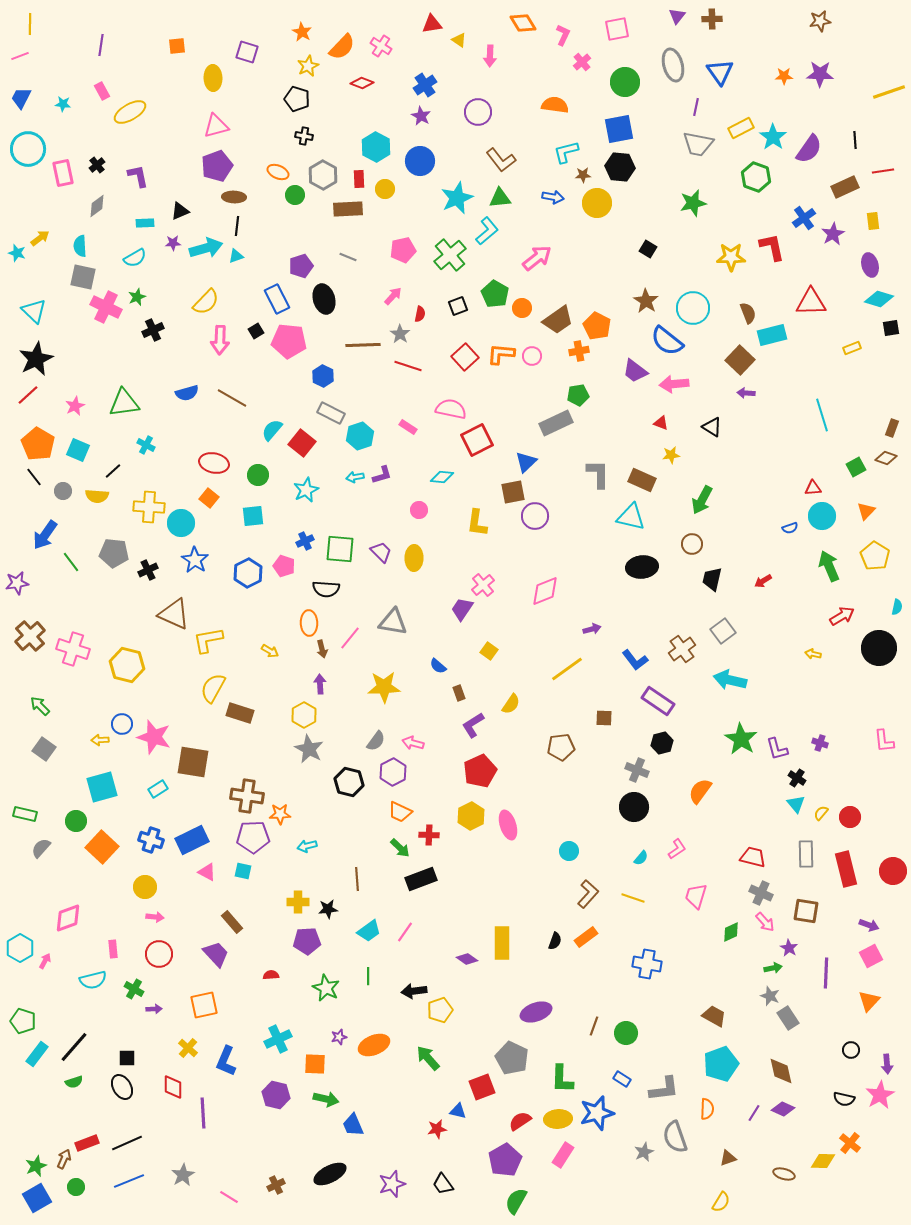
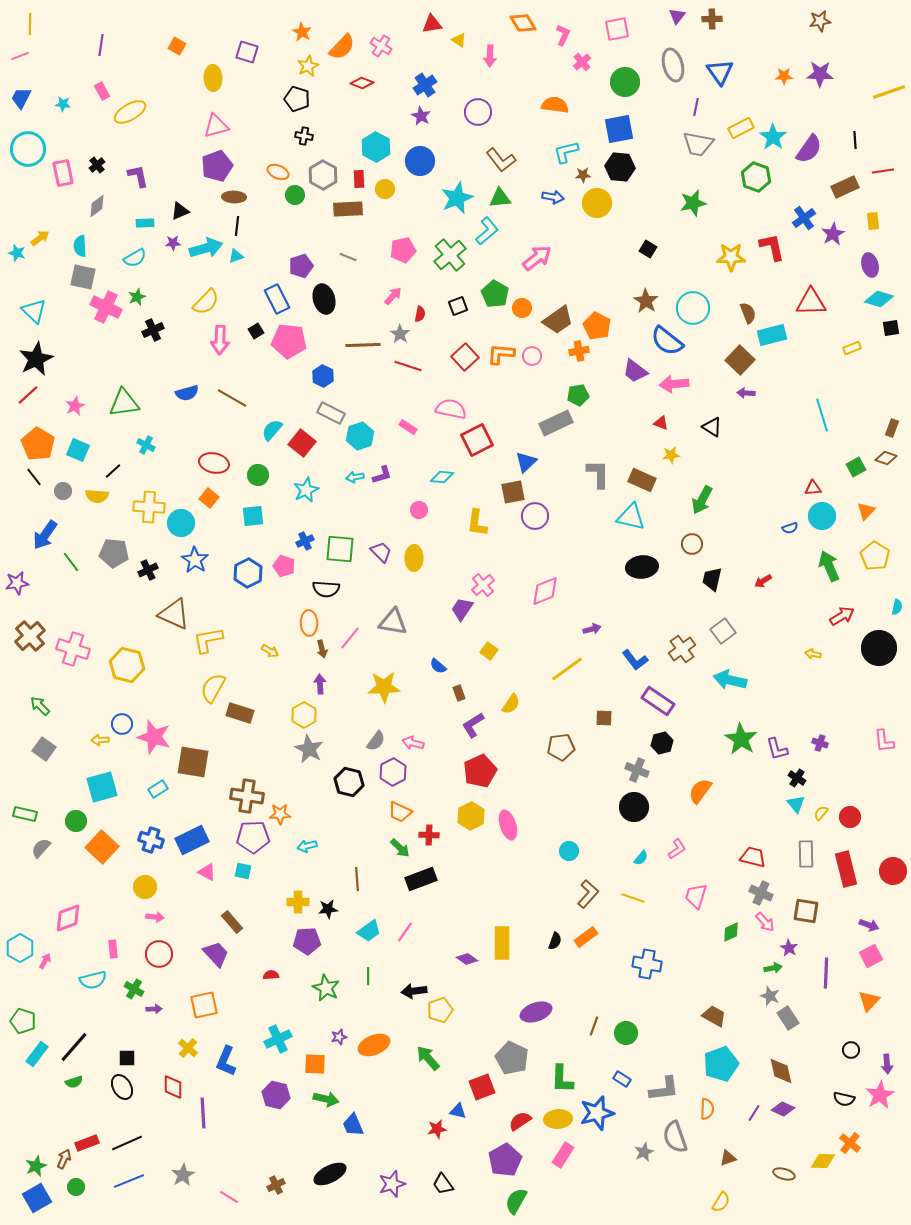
orange square at (177, 46): rotated 36 degrees clockwise
